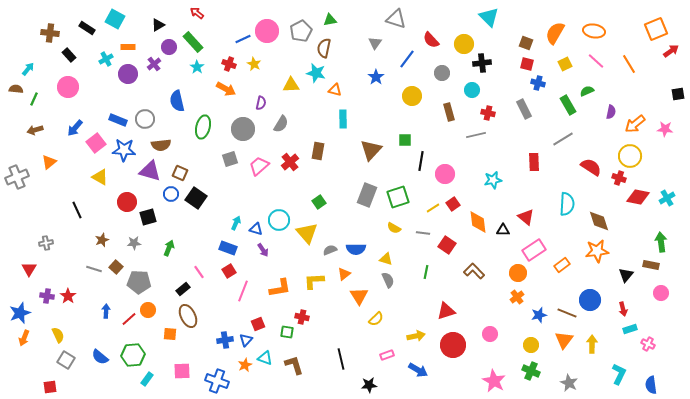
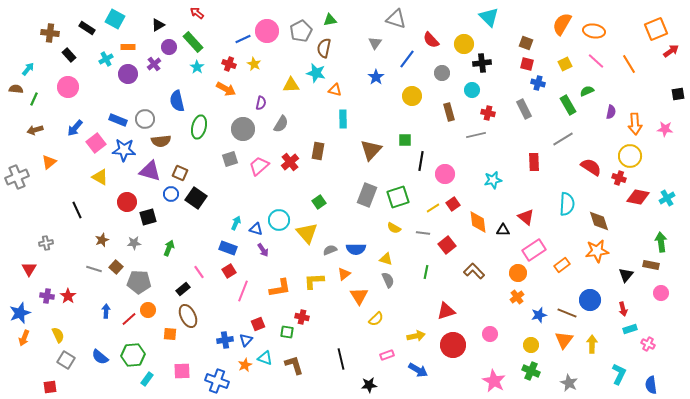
orange semicircle at (555, 33): moved 7 px right, 9 px up
orange arrow at (635, 124): rotated 55 degrees counterclockwise
green ellipse at (203, 127): moved 4 px left
brown semicircle at (161, 145): moved 4 px up
red square at (447, 245): rotated 18 degrees clockwise
